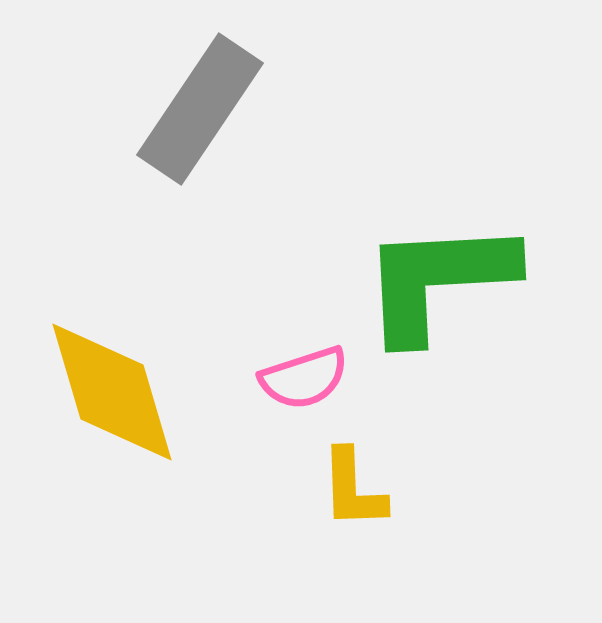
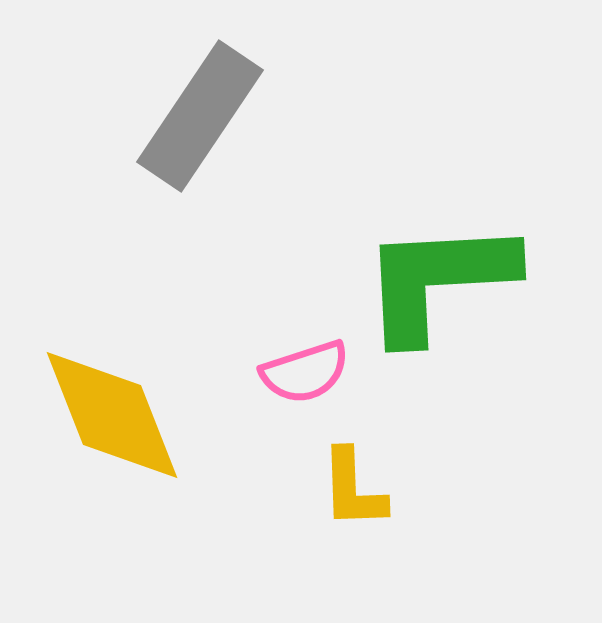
gray rectangle: moved 7 px down
pink semicircle: moved 1 px right, 6 px up
yellow diamond: moved 23 px down; rotated 5 degrees counterclockwise
